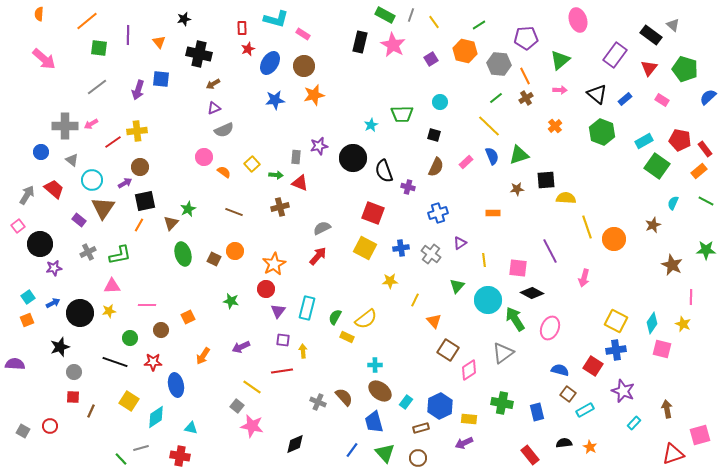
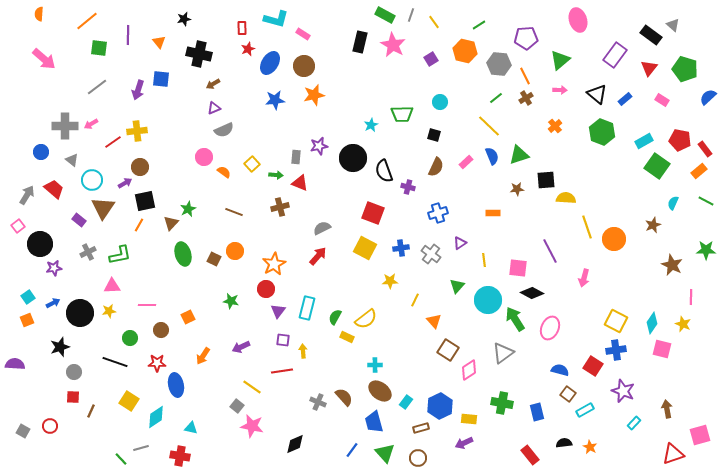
red star at (153, 362): moved 4 px right, 1 px down
